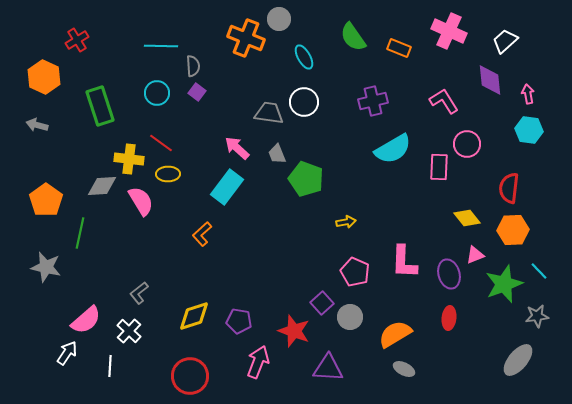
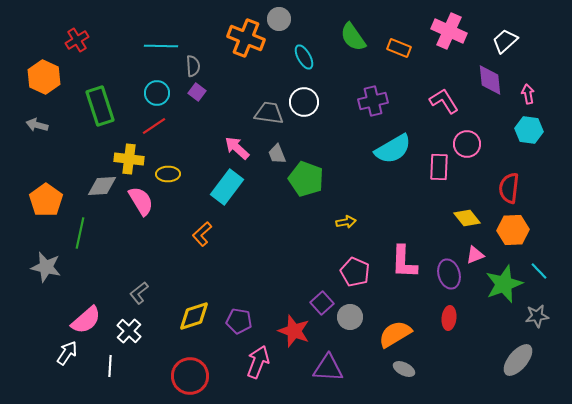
red line at (161, 143): moved 7 px left, 17 px up; rotated 70 degrees counterclockwise
